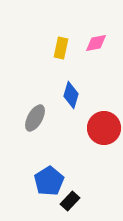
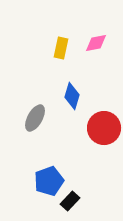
blue diamond: moved 1 px right, 1 px down
blue pentagon: rotated 12 degrees clockwise
